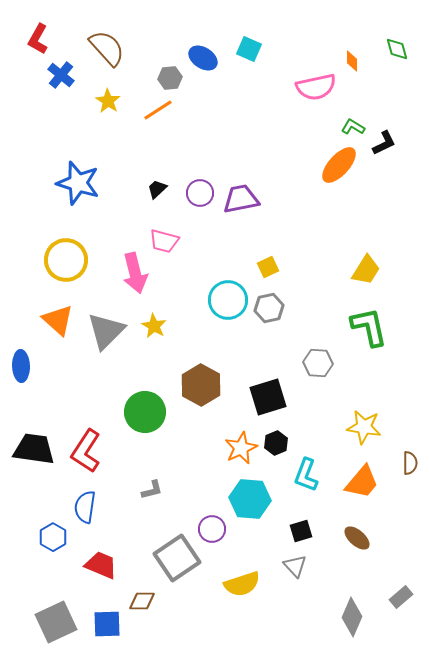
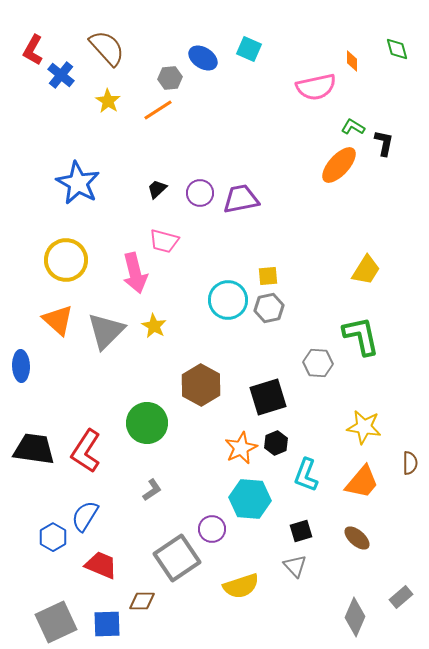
red L-shape at (38, 39): moved 5 px left, 11 px down
black L-shape at (384, 143): rotated 52 degrees counterclockwise
blue star at (78, 183): rotated 12 degrees clockwise
yellow square at (268, 267): moved 9 px down; rotated 20 degrees clockwise
green L-shape at (369, 327): moved 8 px left, 9 px down
green circle at (145, 412): moved 2 px right, 11 px down
gray L-shape at (152, 490): rotated 20 degrees counterclockwise
blue semicircle at (85, 507): moved 9 px down; rotated 24 degrees clockwise
yellow semicircle at (242, 584): moved 1 px left, 2 px down
gray diamond at (352, 617): moved 3 px right
